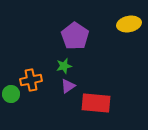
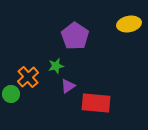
green star: moved 8 px left
orange cross: moved 3 px left, 3 px up; rotated 30 degrees counterclockwise
